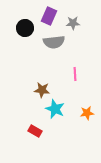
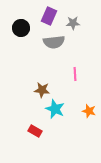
black circle: moved 4 px left
orange star: moved 2 px right, 2 px up; rotated 24 degrees clockwise
